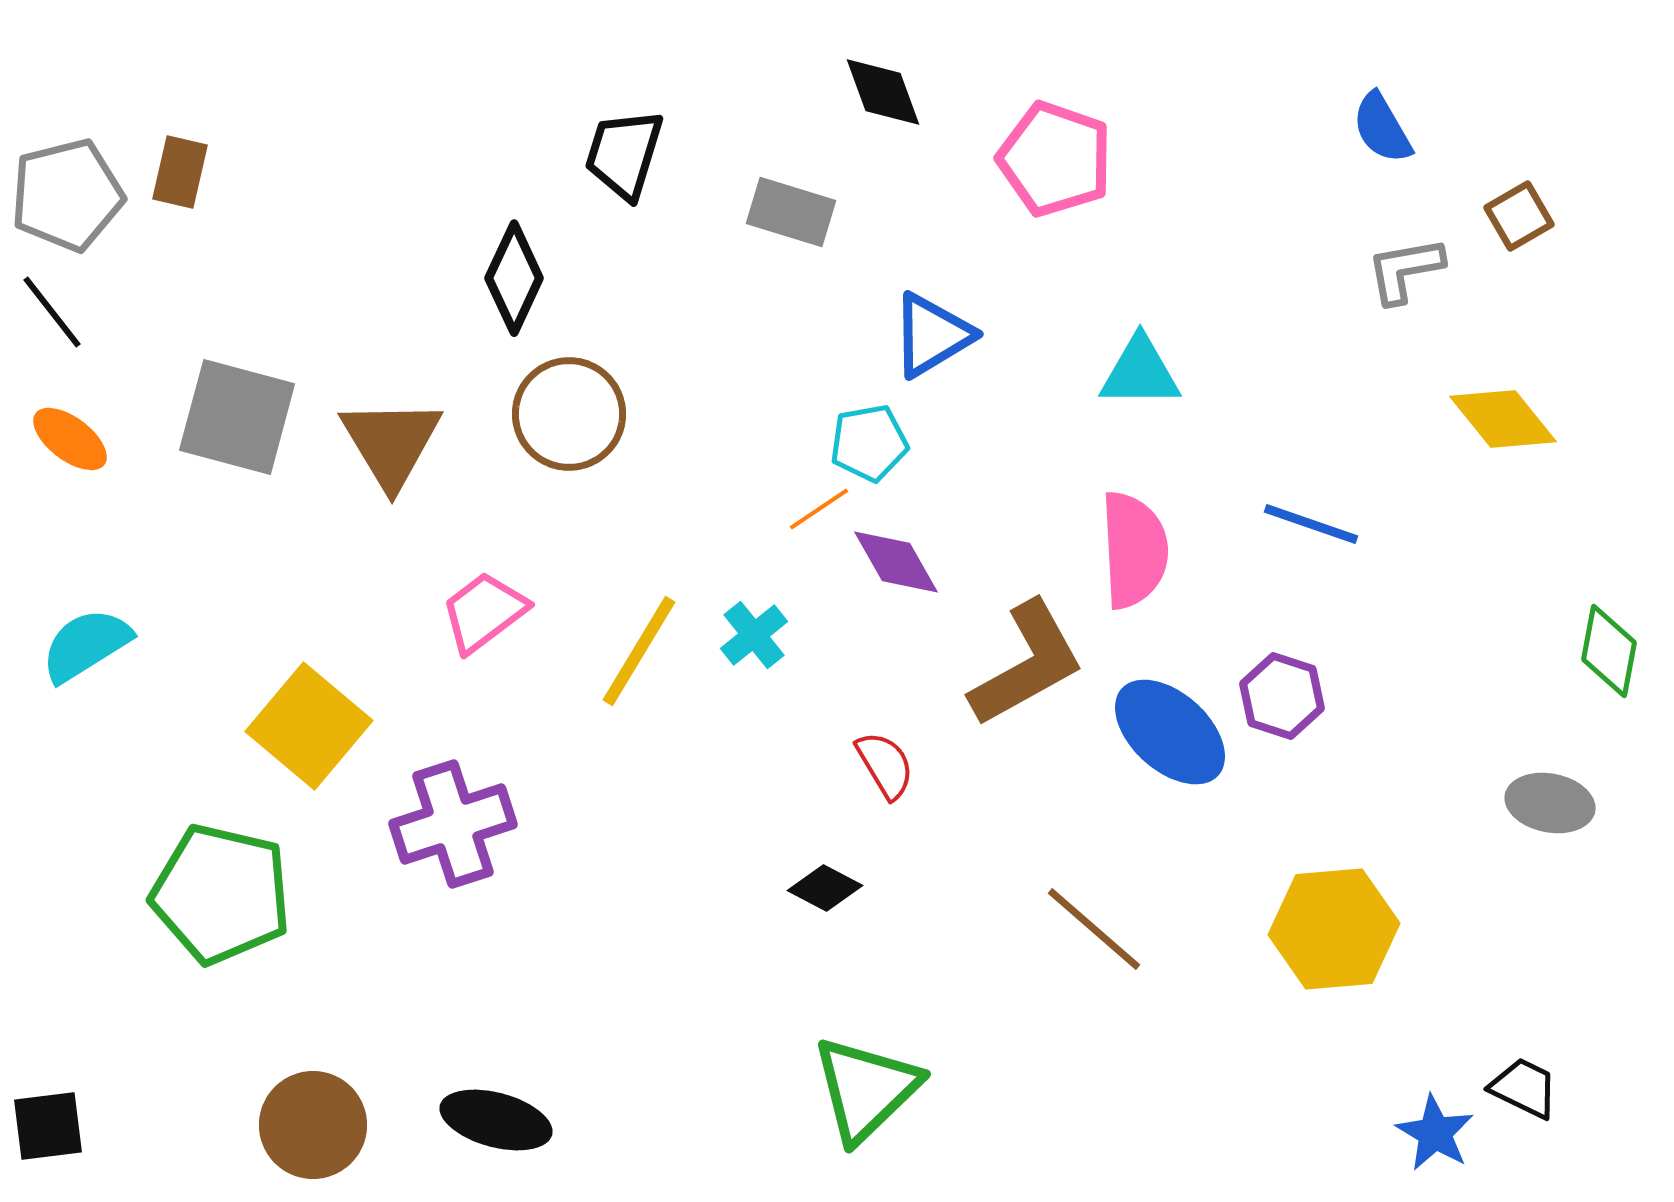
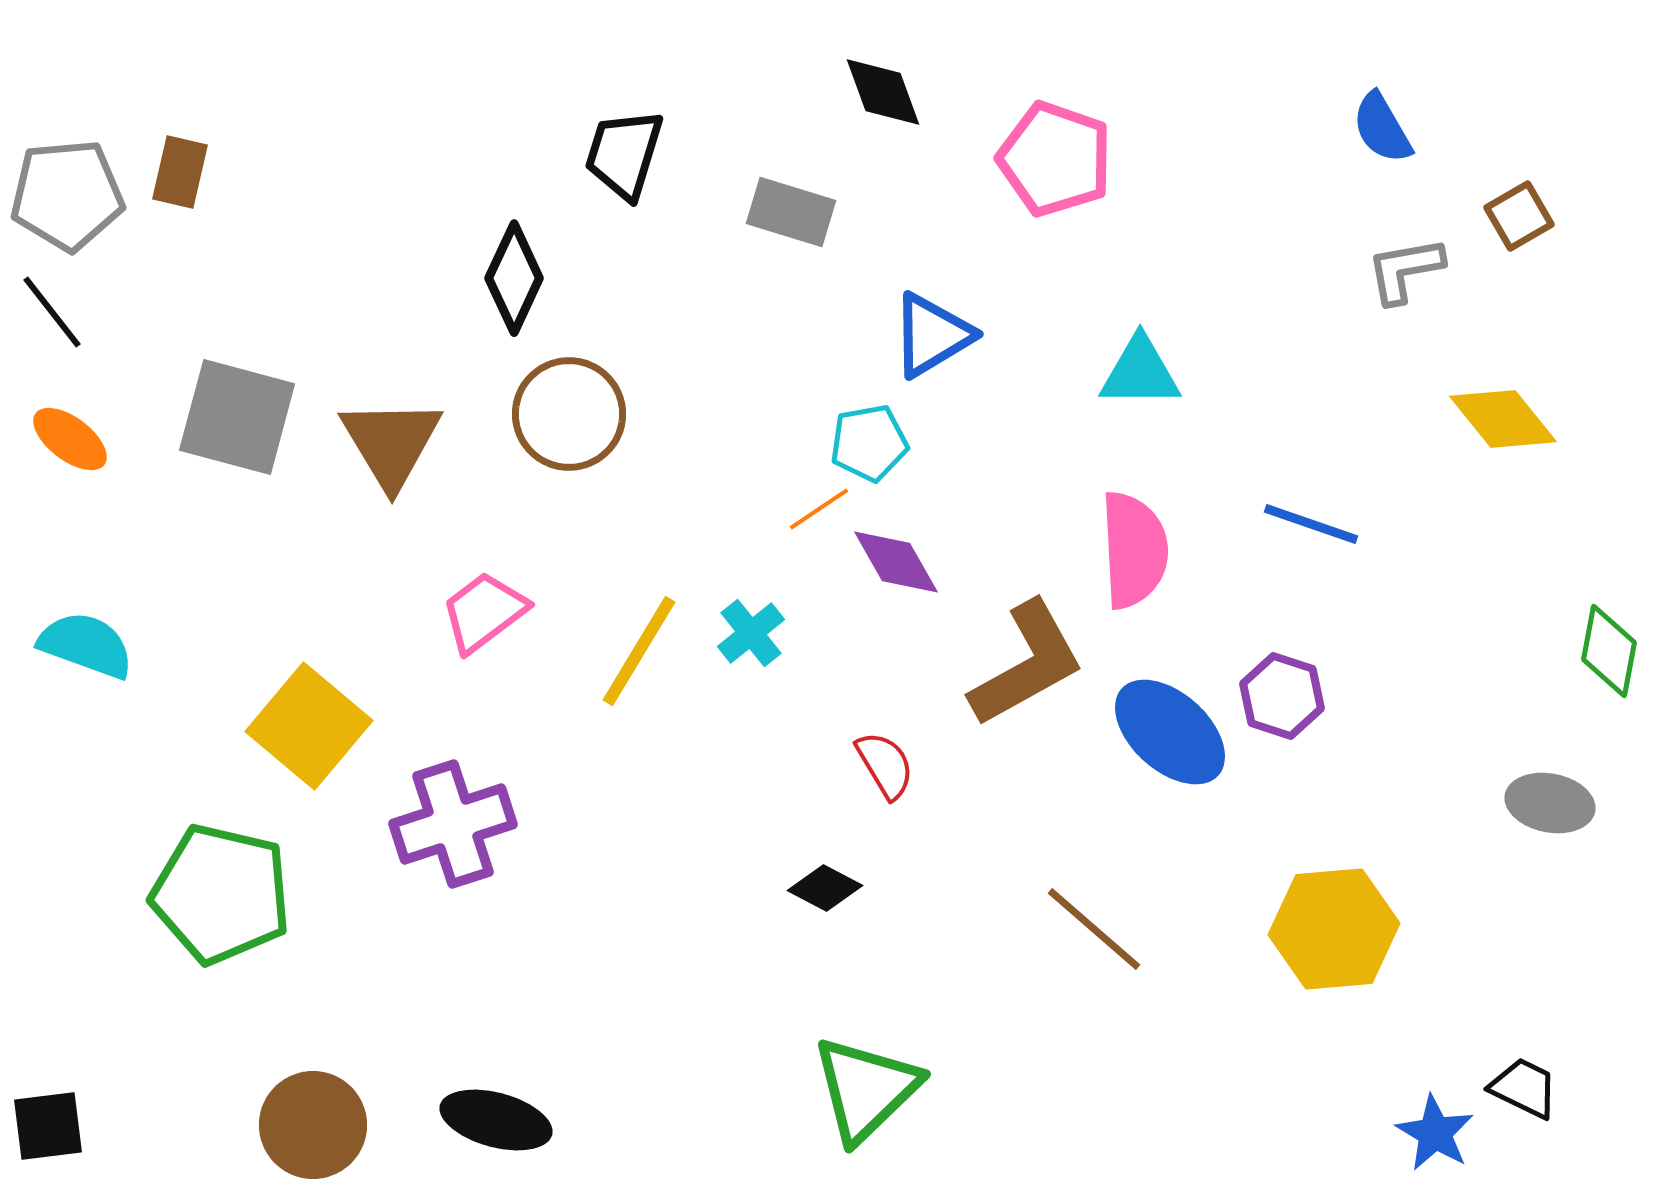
gray pentagon at (67, 195): rotated 9 degrees clockwise
cyan cross at (754, 635): moved 3 px left, 2 px up
cyan semicircle at (86, 645): rotated 52 degrees clockwise
